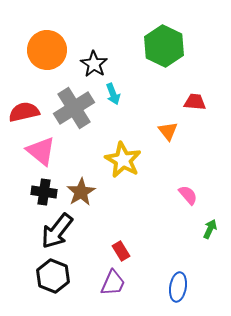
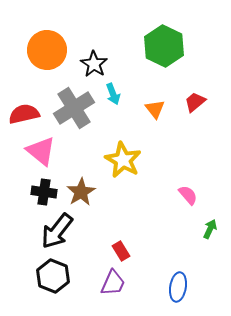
red trapezoid: rotated 45 degrees counterclockwise
red semicircle: moved 2 px down
orange triangle: moved 13 px left, 22 px up
